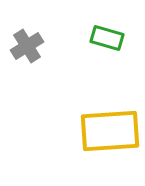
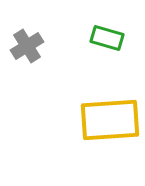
yellow rectangle: moved 11 px up
